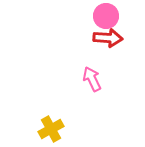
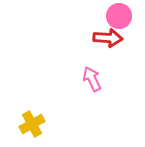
pink circle: moved 13 px right
yellow cross: moved 19 px left, 5 px up
